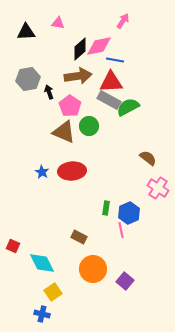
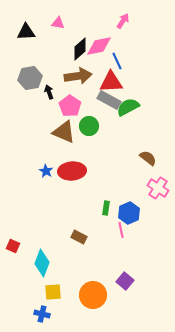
blue line: moved 2 px right, 1 px down; rotated 54 degrees clockwise
gray hexagon: moved 2 px right, 1 px up
blue star: moved 4 px right, 1 px up
cyan diamond: rotated 48 degrees clockwise
orange circle: moved 26 px down
yellow square: rotated 30 degrees clockwise
